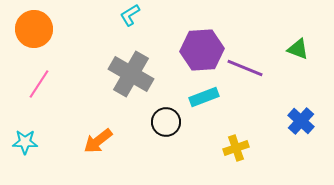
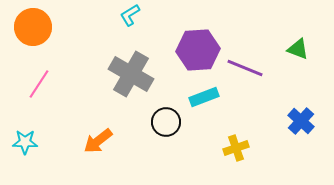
orange circle: moved 1 px left, 2 px up
purple hexagon: moved 4 px left
